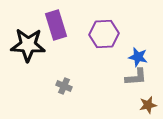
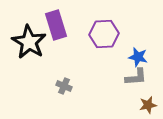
black star: moved 1 px right, 3 px up; rotated 28 degrees clockwise
